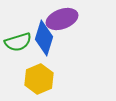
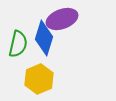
green semicircle: moved 2 px down; rotated 60 degrees counterclockwise
